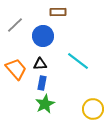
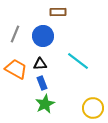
gray line: moved 9 px down; rotated 24 degrees counterclockwise
orange trapezoid: rotated 20 degrees counterclockwise
blue rectangle: rotated 32 degrees counterclockwise
yellow circle: moved 1 px up
